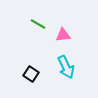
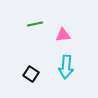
green line: moved 3 px left; rotated 42 degrees counterclockwise
cyan arrow: rotated 30 degrees clockwise
